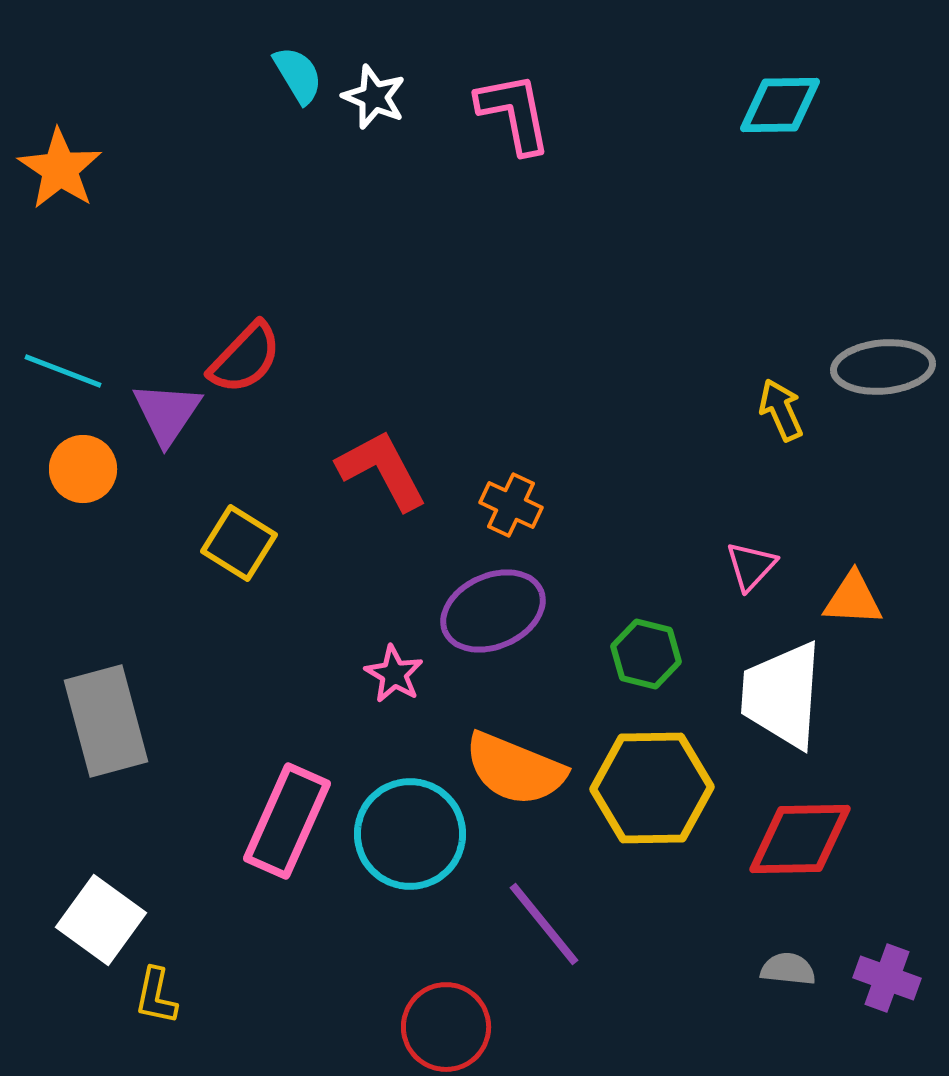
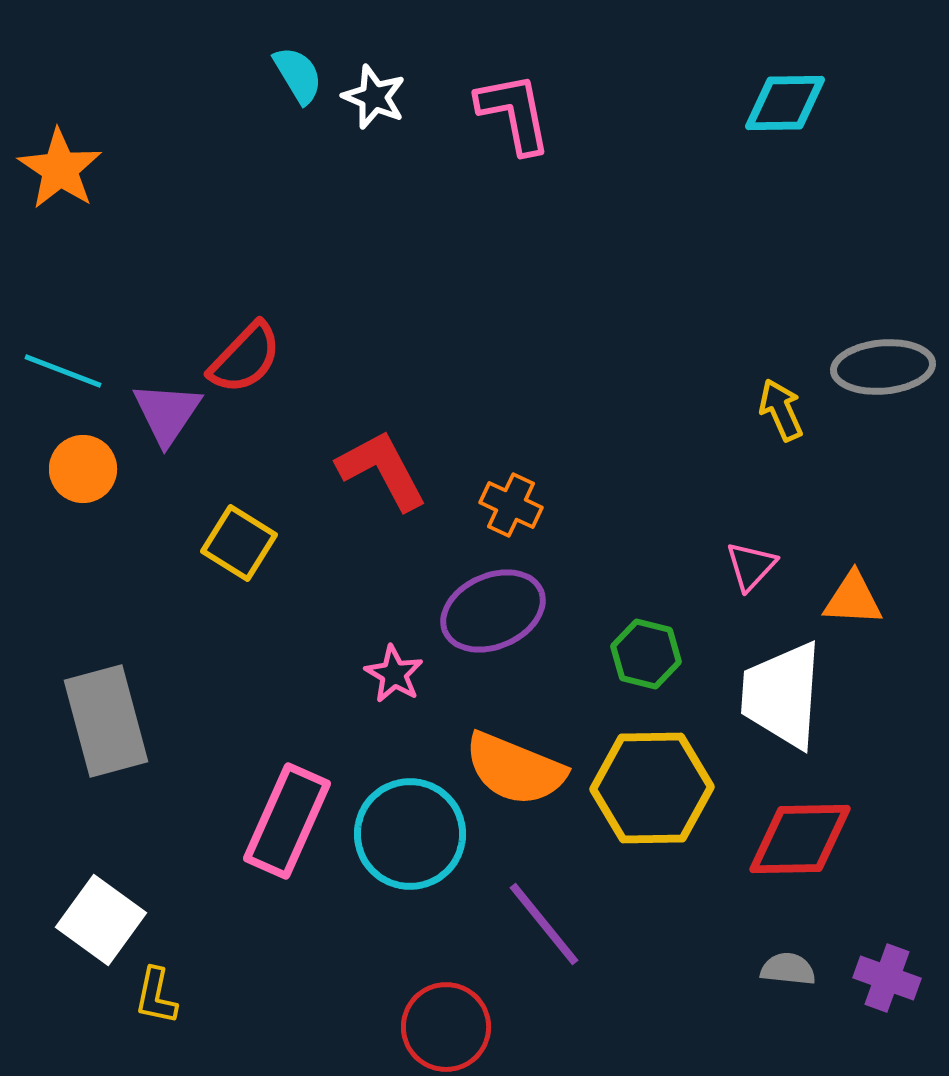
cyan diamond: moved 5 px right, 2 px up
